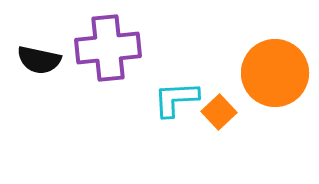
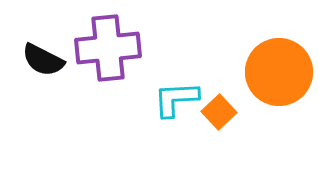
black semicircle: moved 4 px right; rotated 15 degrees clockwise
orange circle: moved 4 px right, 1 px up
